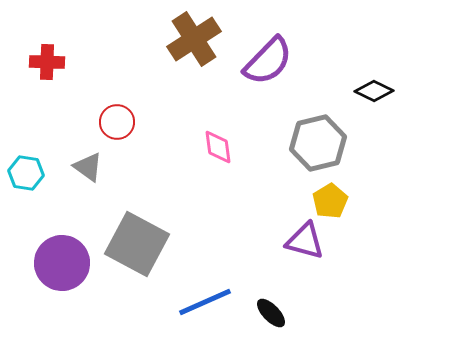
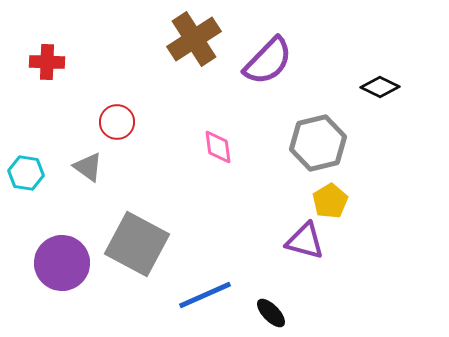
black diamond: moved 6 px right, 4 px up
blue line: moved 7 px up
